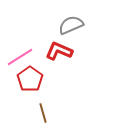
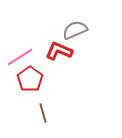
gray semicircle: moved 4 px right, 5 px down
